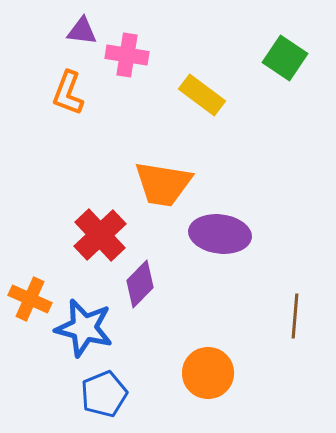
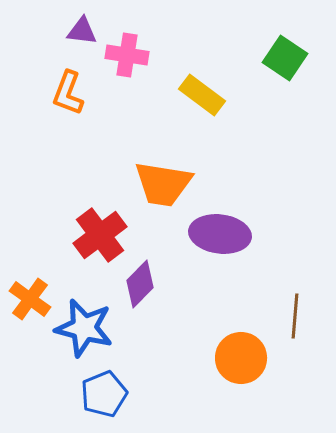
red cross: rotated 6 degrees clockwise
orange cross: rotated 12 degrees clockwise
orange circle: moved 33 px right, 15 px up
